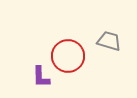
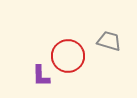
purple L-shape: moved 1 px up
